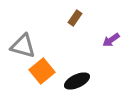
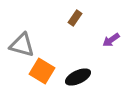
gray triangle: moved 1 px left, 1 px up
orange square: rotated 20 degrees counterclockwise
black ellipse: moved 1 px right, 4 px up
